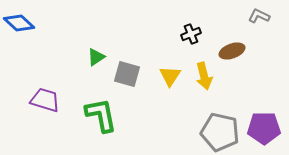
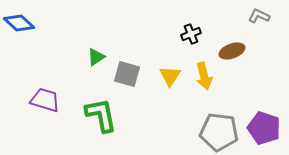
purple pentagon: rotated 20 degrees clockwise
gray pentagon: moved 1 px left; rotated 6 degrees counterclockwise
